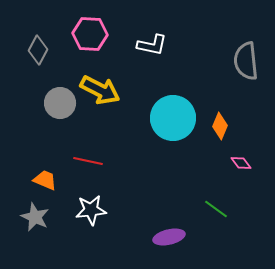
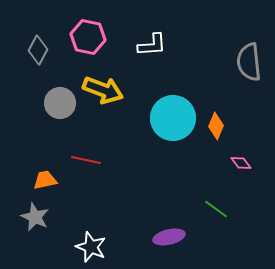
pink hexagon: moved 2 px left, 3 px down; rotated 8 degrees clockwise
white L-shape: rotated 16 degrees counterclockwise
gray semicircle: moved 3 px right, 1 px down
yellow arrow: moved 3 px right; rotated 6 degrees counterclockwise
orange diamond: moved 4 px left
red line: moved 2 px left, 1 px up
orange trapezoid: rotated 35 degrees counterclockwise
white star: moved 37 px down; rotated 28 degrees clockwise
